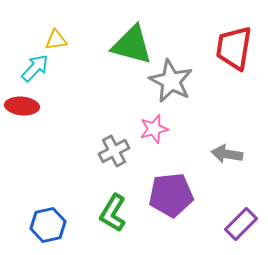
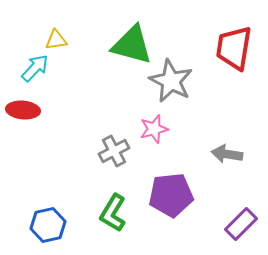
red ellipse: moved 1 px right, 4 px down
